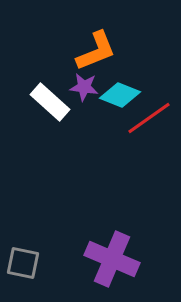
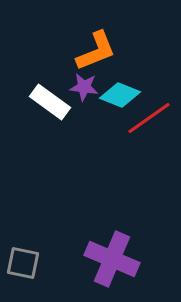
white rectangle: rotated 6 degrees counterclockwise
